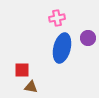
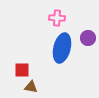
pink cross: rotated 14 degrees clockwise
